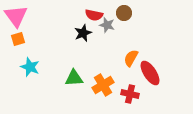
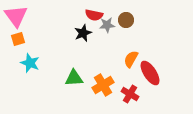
brown circle: moved 2 px right, 7 px down
gray star: rotated 21 degrees counterclockwise
orange semicircle: moved 1 px down
cyan star: moved 4 px up
red cross: rotated 18 degrees clockwise
